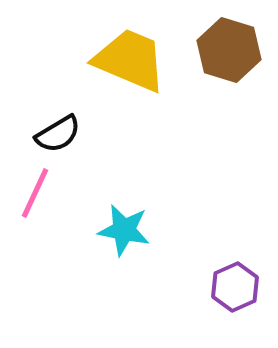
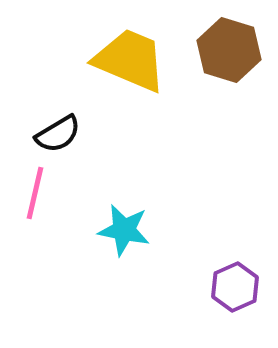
pink line: rotated 12 degrees counterclockwise
